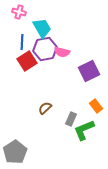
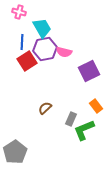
pink semicircle: moved 2 px right
